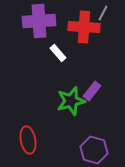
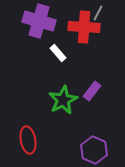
gray line: moved 5 px left
purple cross: rotated 20 degrees clockwise
green star: moved 8 px left, 1 px up; rotated 12 degrees counterclockwise
purple hexagon: rotated 8 degrees clockwise
